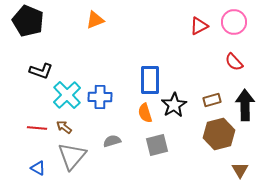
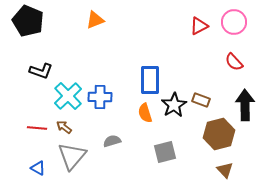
cyan cross: moved 1 px right, 1 px down
brown rectangle: moved 11 px left; rotated 36 degrees clockwise
gray square: moved 8 px right, 7 px down
brown triangle: moved 15 px left; rotated 12 degrees counterclockwise
